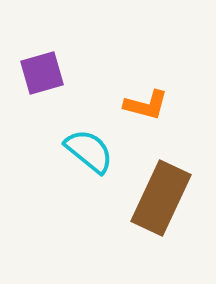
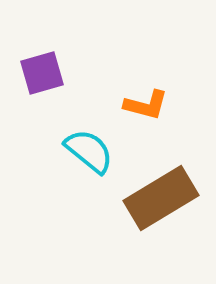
brown rectangle: rotated 34 degrees clockwise
